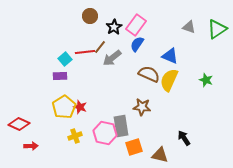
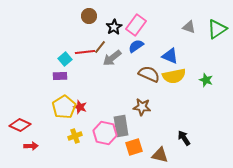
brown circle: moved 1 px left
blue semicircle: moved 1 px left, 2 px down; rotated 21 degrees clockwise
yellow semicircle: moved 5 px right, 4 px up; rotated 125 degrees counterclockwise
red diamond: moved 1 px right, 1 px down
